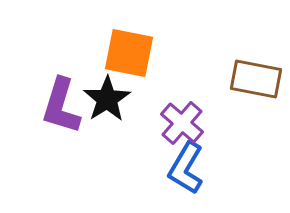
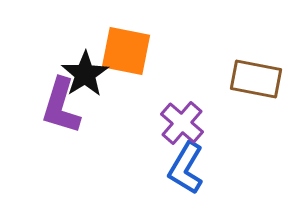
orange square: moved 3 px left, 2 px up
black star: moved 22 px left, 25 px up
